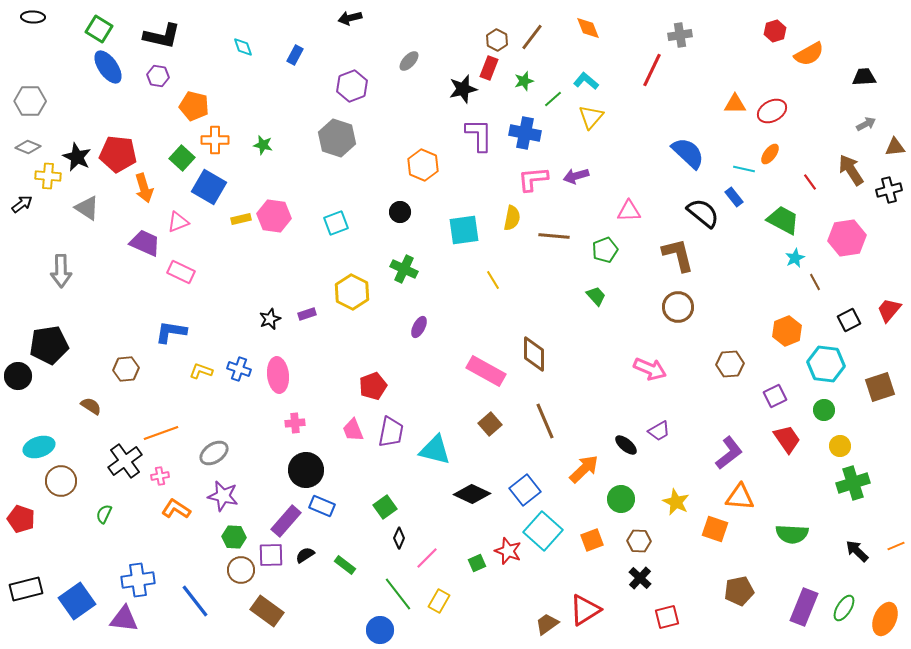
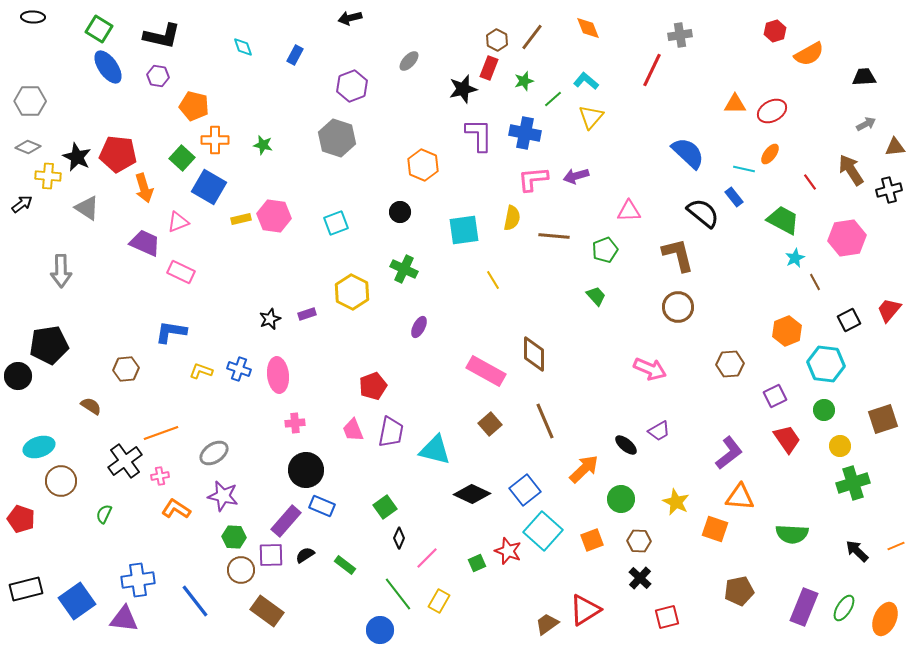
brown square at (880, 387): moved 3 px right, 32 px down
